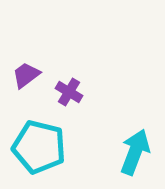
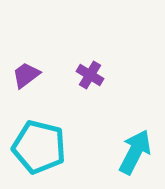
purple cross: moved 21 px right, 17 px up
cyan arrow: rotated 6 degrees clockwise
